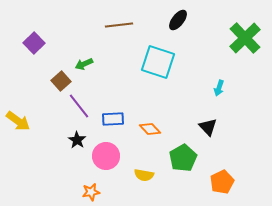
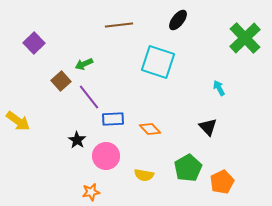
cyan arrow: rotated 133 degrees clockwise
purple line: moved 10 px right, 9 px up
green pentagon: moved 5 px right, 10 px down
